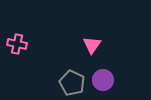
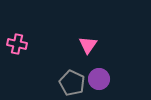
pink triangle: moved 4 px left
purple circle: moved 4 px left, 1 px up
